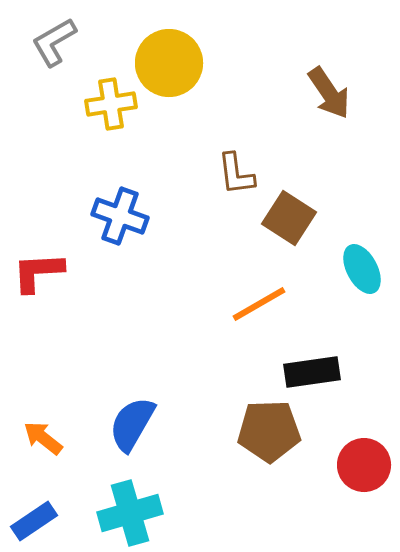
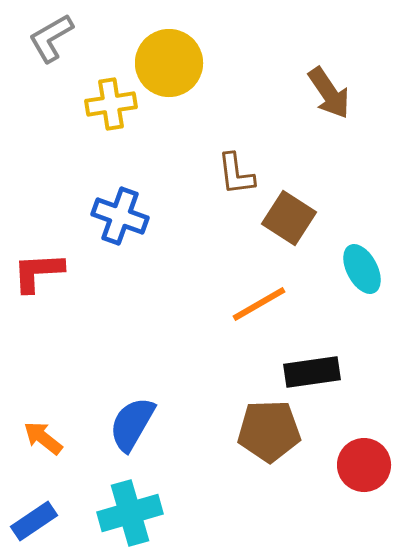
gray L-shape: moved 3 px left, 4 px up
